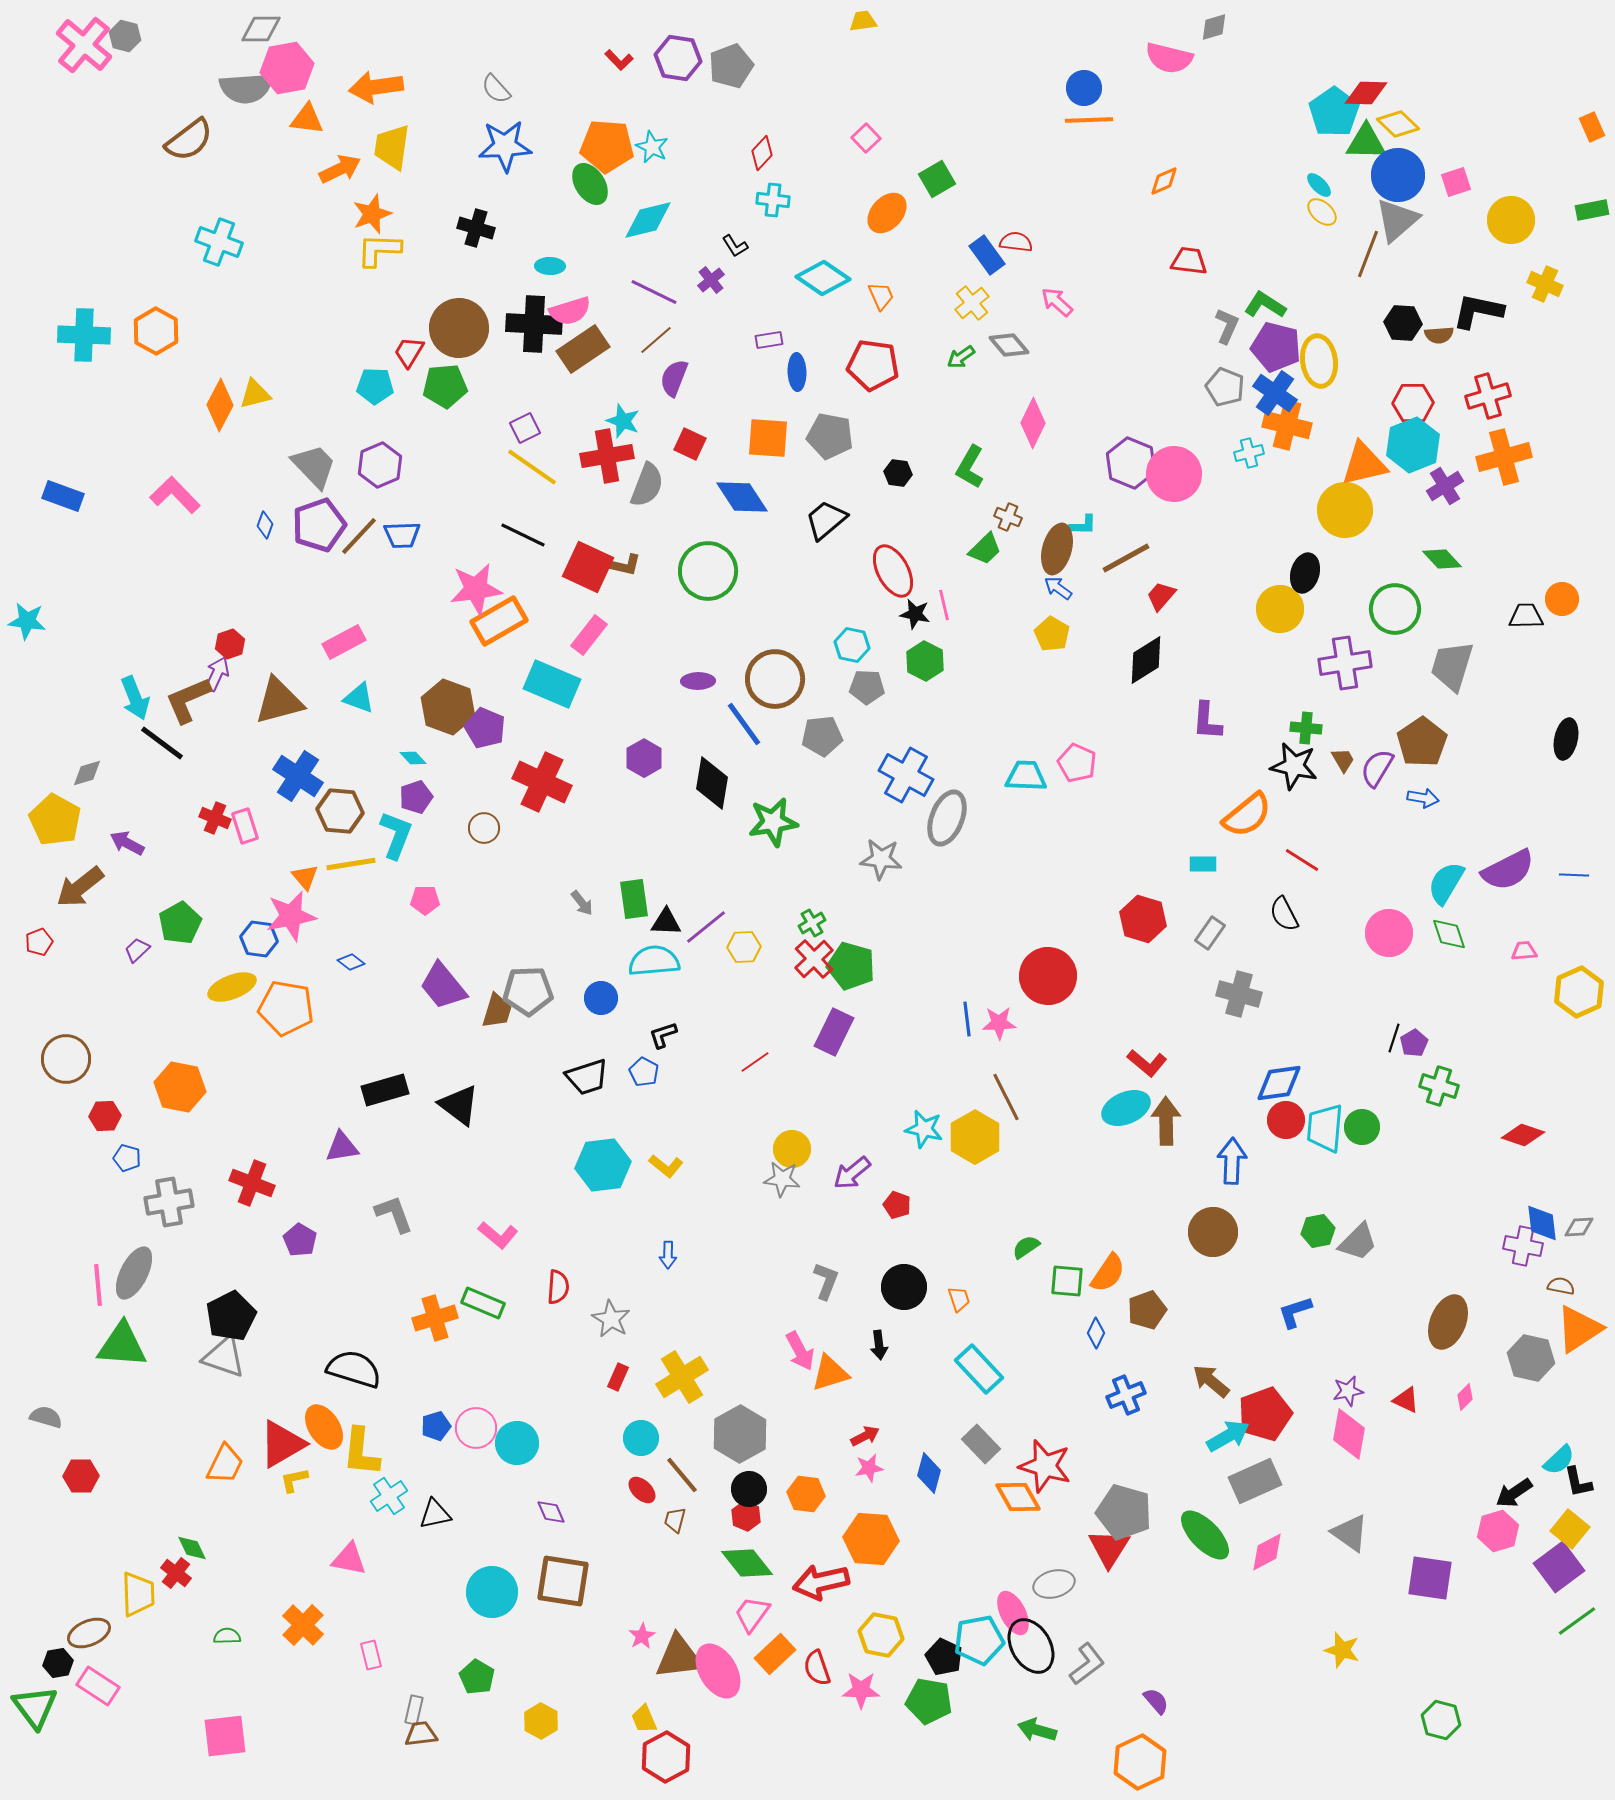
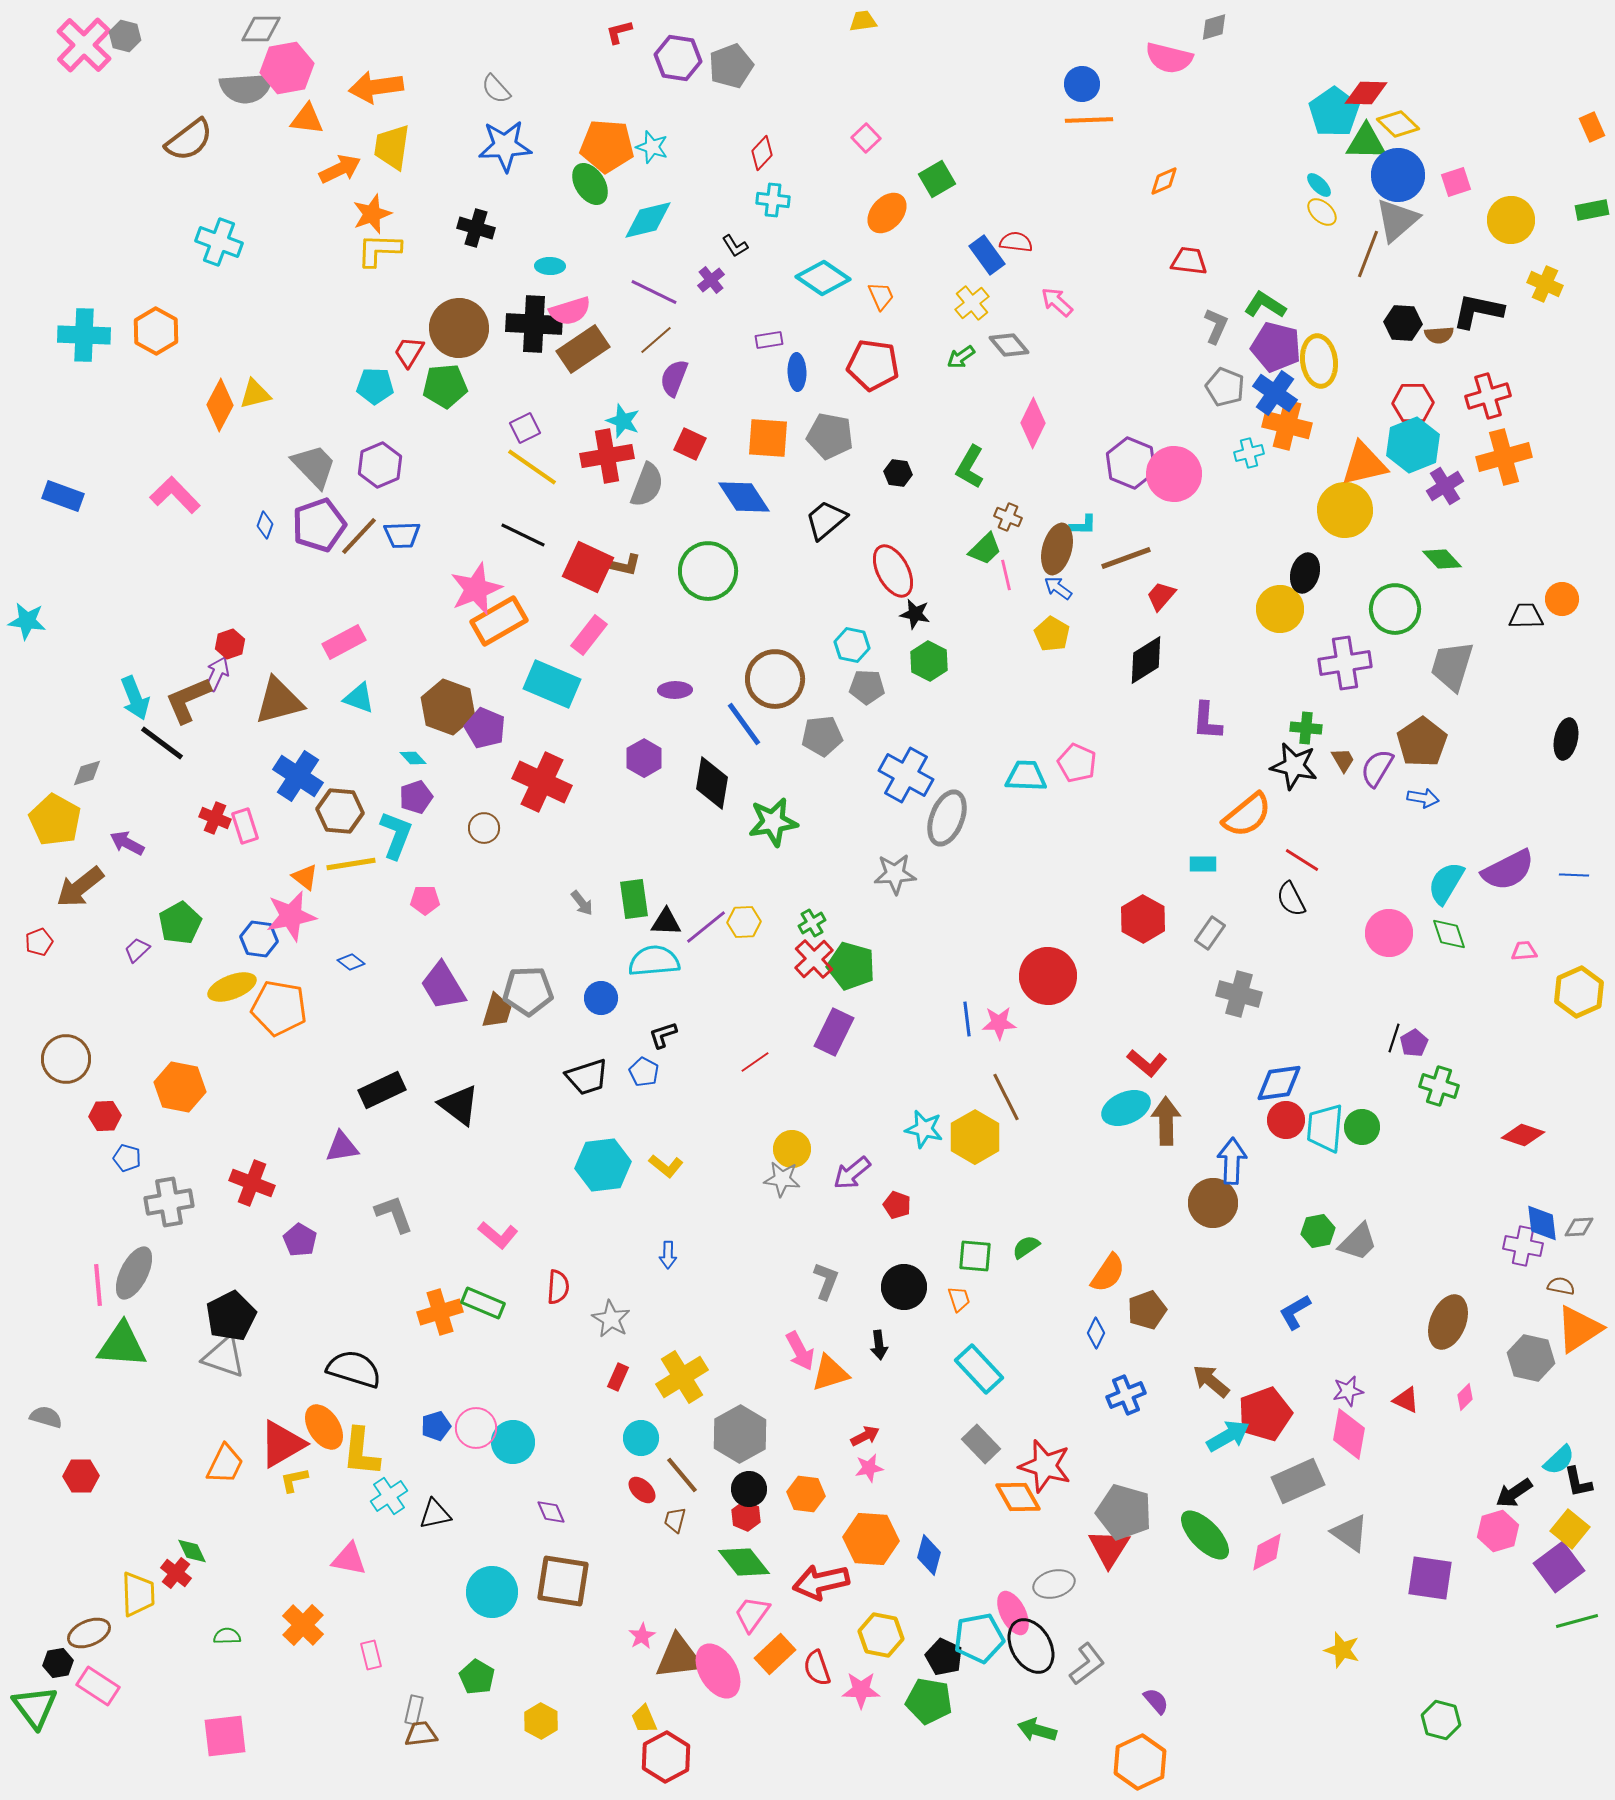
pink cross at (84, 45): rotated 4 degrees clockwise
red L-shape at (619, 60): moved 28 px up; rotated 120 degrees clockwise
blue circle at (1084, 88): moved 2 px left, 4 px up
cyan star at (652, 147): rotated 8 degrees counterclockwise
gray L-shape at (1227, 326): moved 11 px left
blue diamond at (742, 497): moved 2 px right
brown line at (1126, 558): rotated 9 degrees clockwise
pink star at (476, 589): rotated 14 degrees counterclockwise
pink line at (944, 605): moved 62 px right, 30 px up
green hexagon at (925, 661): moved 4 px right
purple ellipse at (698, 681): moved 23 px left, 9 px down
gray star at (881, 859): moved 14 px right, 15 px down; rotated 9 degrees counterclockwise
orange triangle at (305, 877): rotated 12 degrees counterclockwise
black semicircle at (1284, 914): moved 7 px right, 15 px up
red hexagon at (1143, 919): rotated 12 degrees clockwise
yellow hexagon at (744, 947): moved 25 px up
purple trapezoid at (443, 986): rotated 8 degrees clockwise
orange pentagon at (286, 1008): moved 7 px left
black rectangle at (385, 1090): moved 3 px left; rotated 9 degrees counterclockwise
brown circle at (1213, 1232): moved 29 px up
green square at (1067, 1281): moved 92 px left, 25 px up
blue L-shape at (1295, 1312): rotated 12 degrees counterclockwise
orange cross at (435, 1318): moved 5 px right, 6 px up
cyan circle at (517, 1443): moved 4 px left, 1 px up
blue diamond at (929, 1473): moved 82 px down
gray rectangle at (1255, 1481): moved 43 px right
green diamond at (192, 1548): moved 3 px down
green diamond at (747, 1563): moved 3 px left, 1 px up
green line at (1577, 1621): rotated 21 degrees clockwise
cyan pentagon at (979, 1640): moved 2 px up
